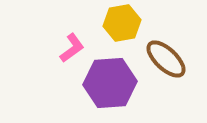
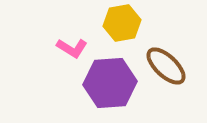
pink L-shape: rotated 68 degrees clockwise
brown ellipse: moved 7 px down
